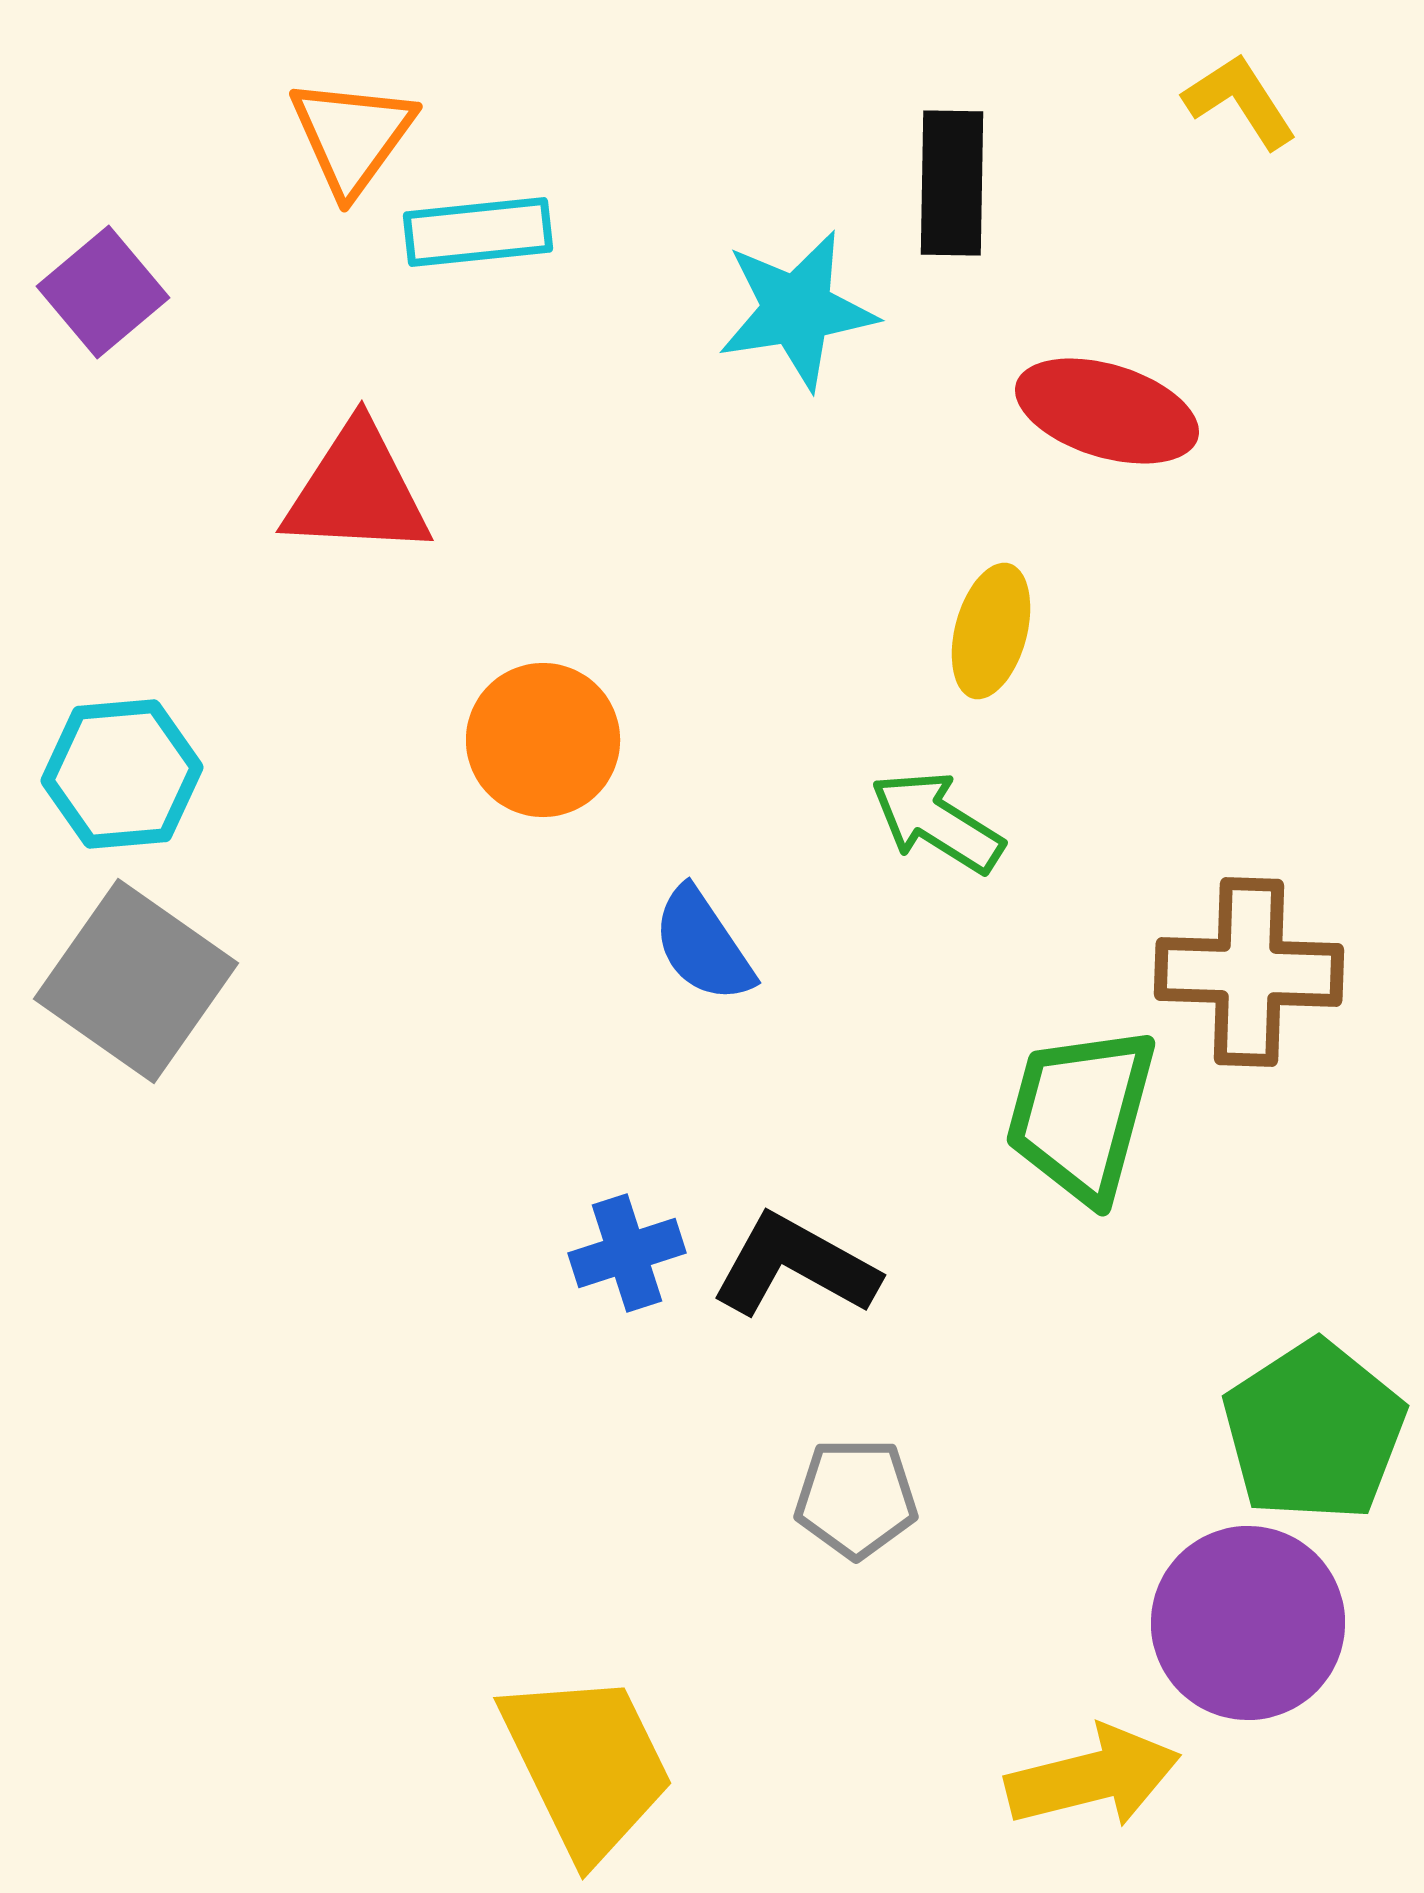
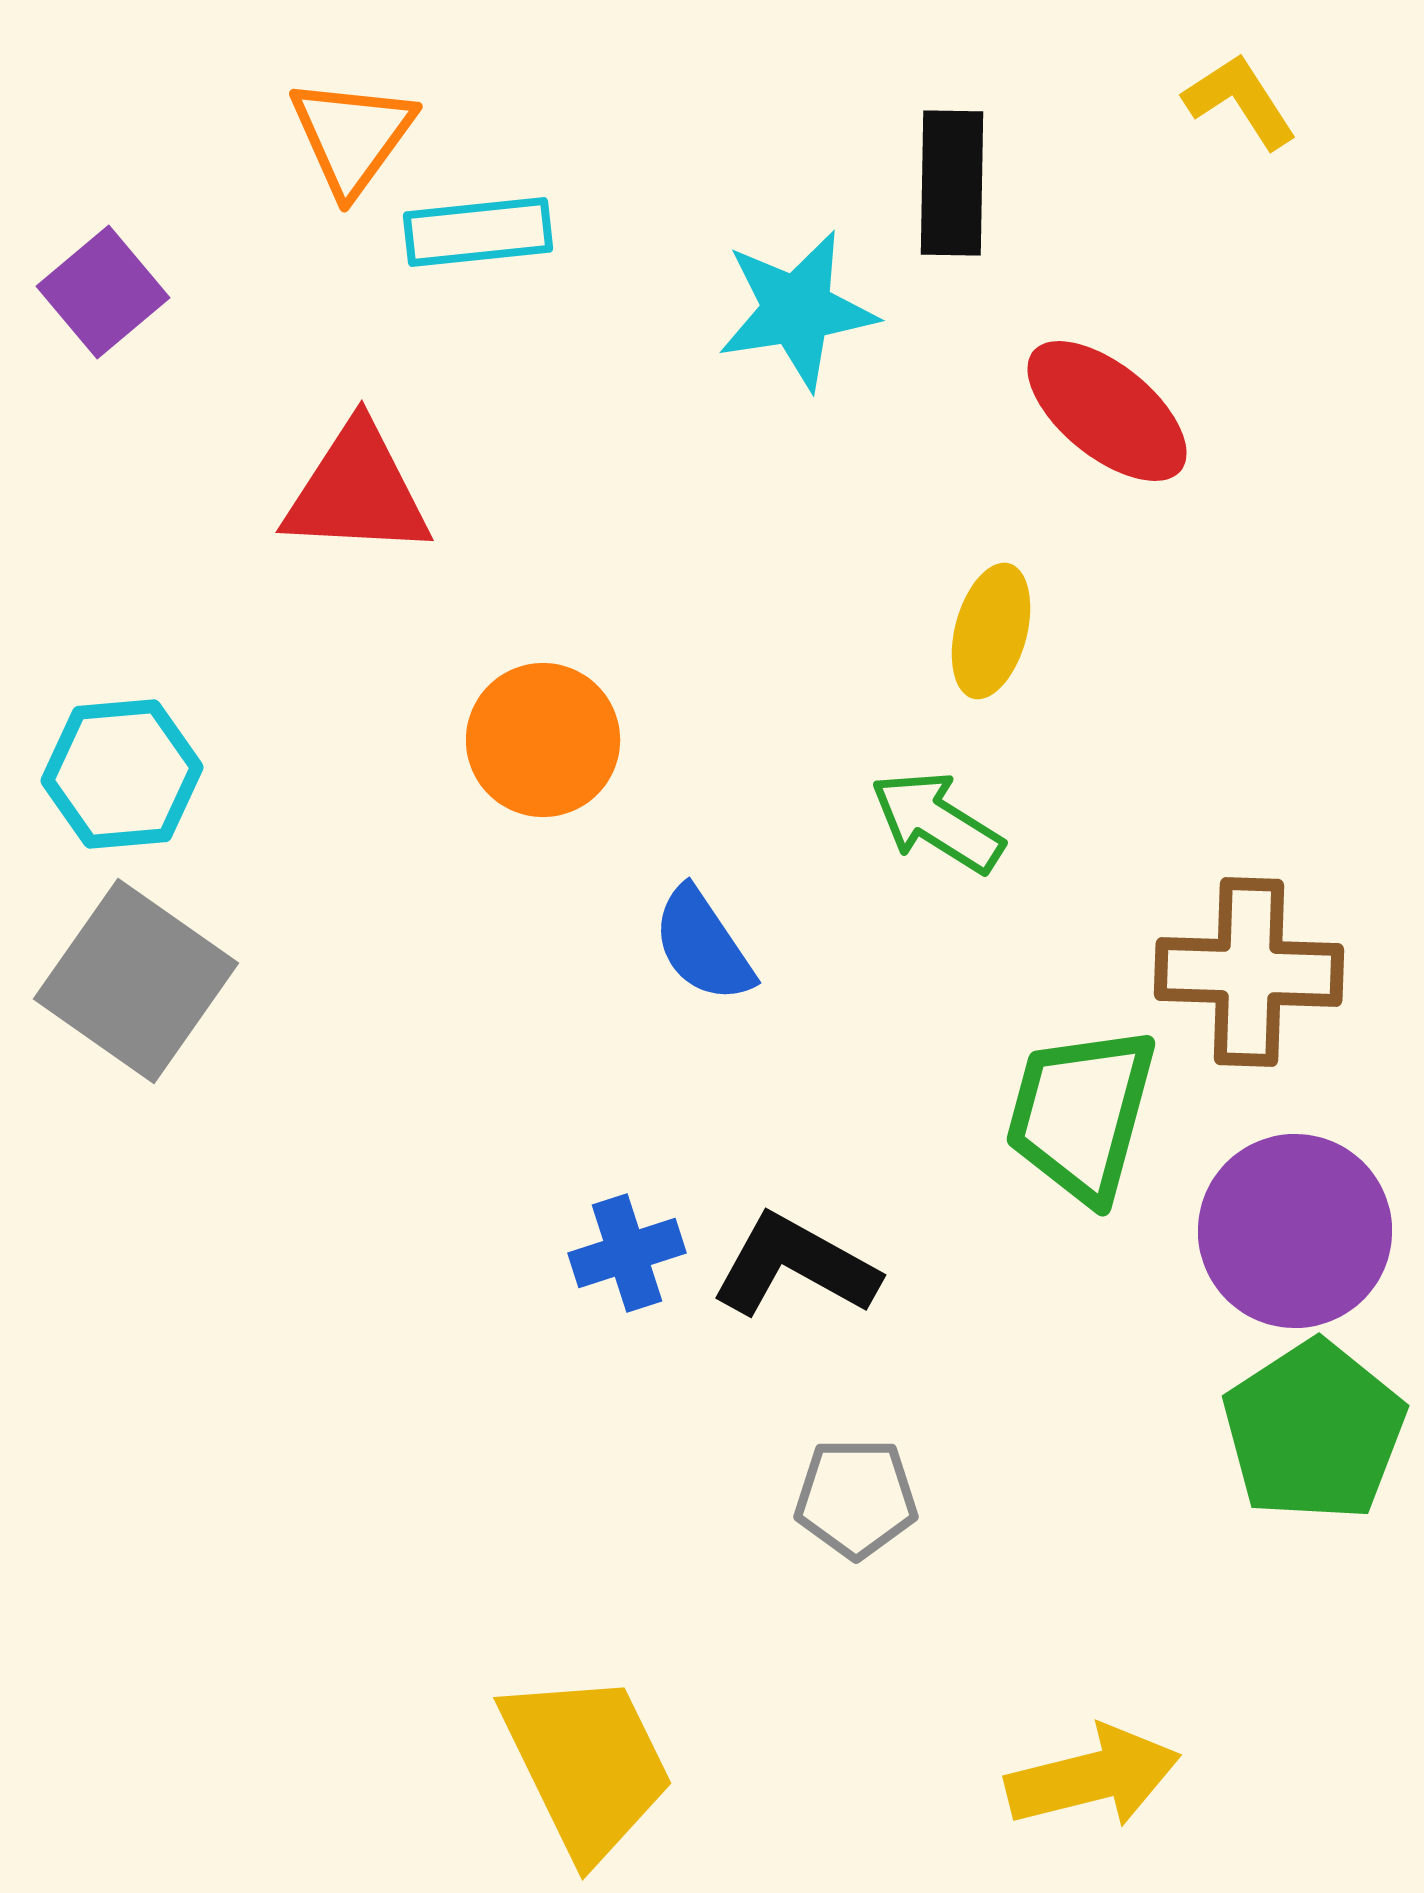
red ellipse: rotated 22 degrees clockwise
purple circle: moved 47 px right, 392 px up
